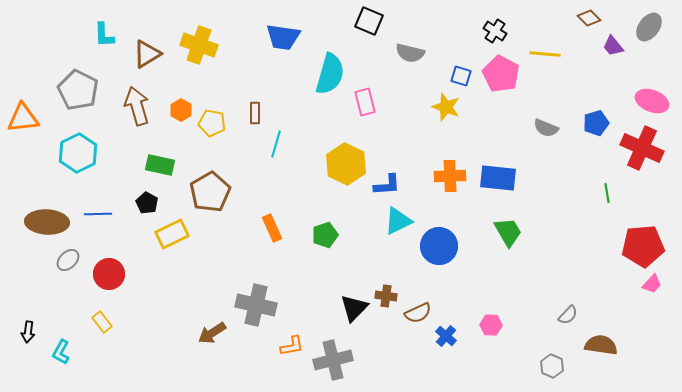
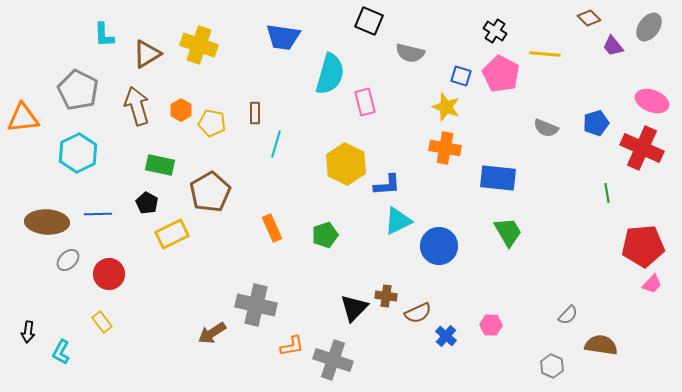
orange cross at (450, 176): moved 5 px left, 28 px up; rotated 12 degrees clockwise
gray cross at (333, 360): rotated 33 degrees clockwise
